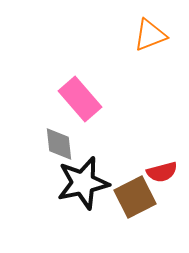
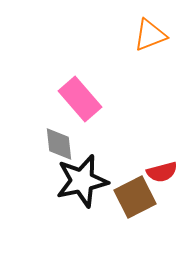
black star: moved 1 px left, 2 px up
